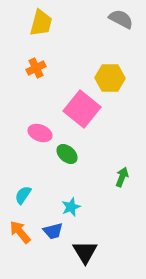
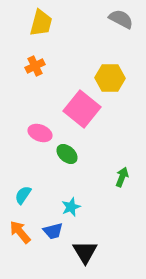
orange cross: moved 1 px left, 2 px up
